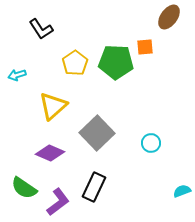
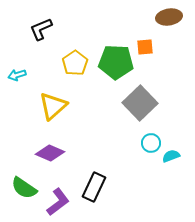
brown ellipse: rotated 45 degrees clockwise
black L-shape: rotated 100 degrees clockwise
gray square: moved 43 px right, 30 px up
cyan semicircle: moved 11 px left, 35 px up
